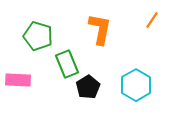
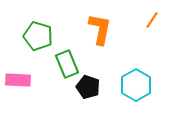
black pentagon: rotated 20 degrees counterclockwise
